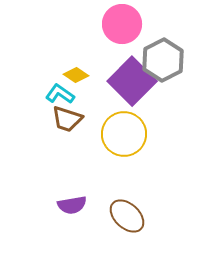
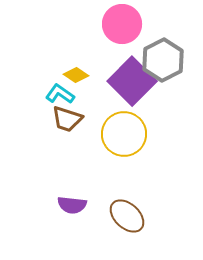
purple semicircle: rotated 16 degrees clockwise
